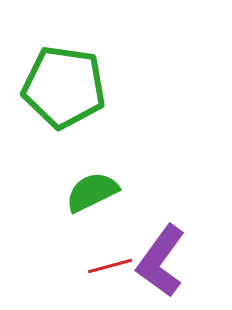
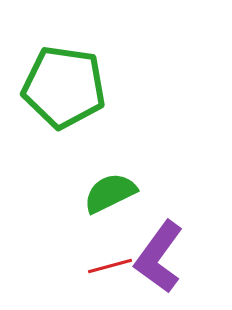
green semicircle: moved 18 px right, 1 px down
purple L-shape: moved 2 px left, 4 px up
